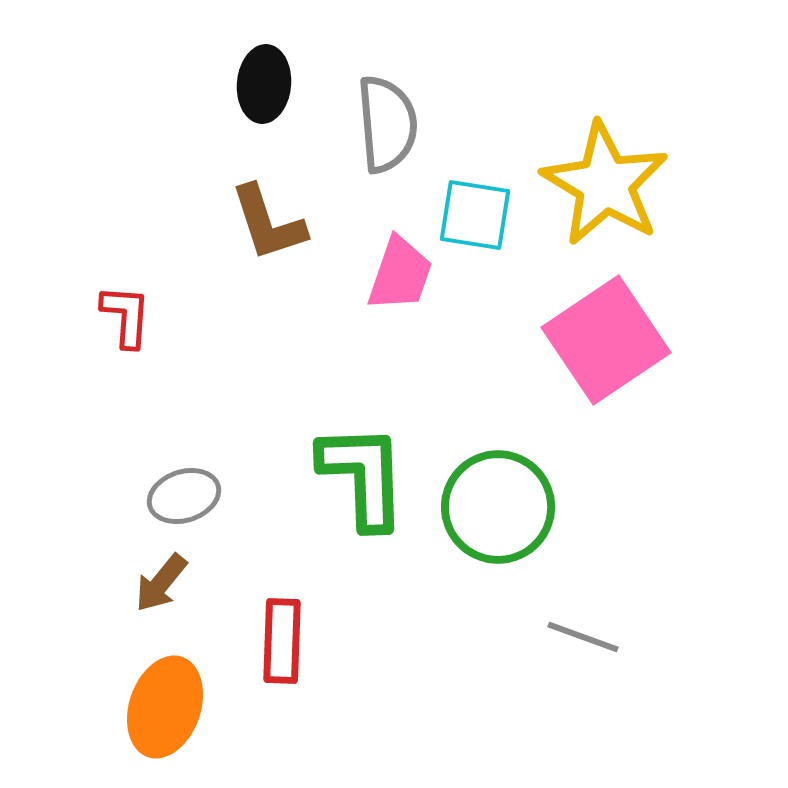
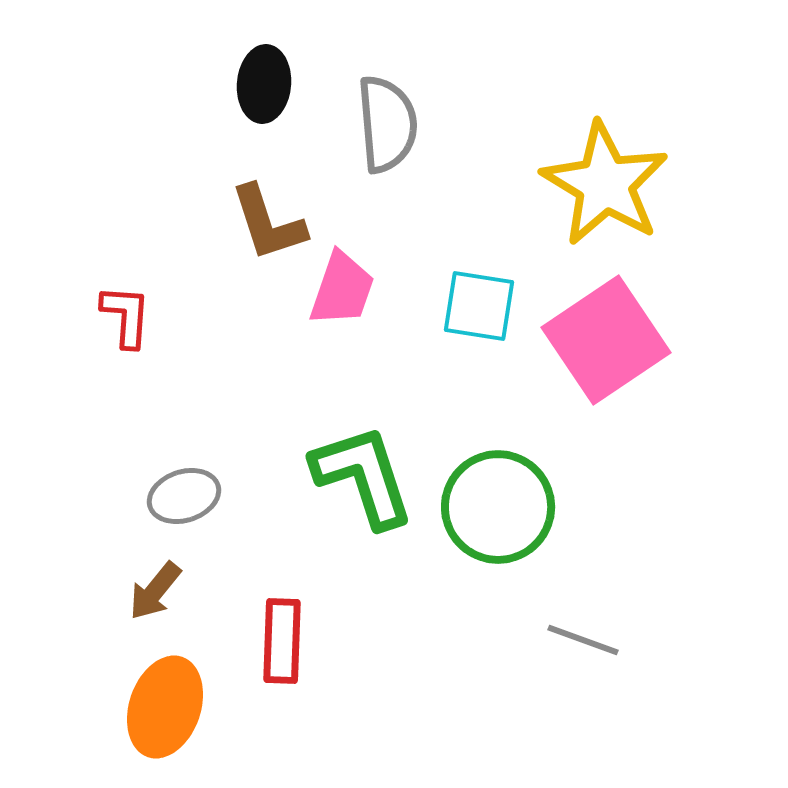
cyan square: moved 4 px right, 91 px down
pink trapezoid: moved 58 px left, 15 px down
green L-shape: rotated 16 degrees counterclockwise
brown arrow: moved 6 px left, 8 px down
gray line: moved 3 px down
